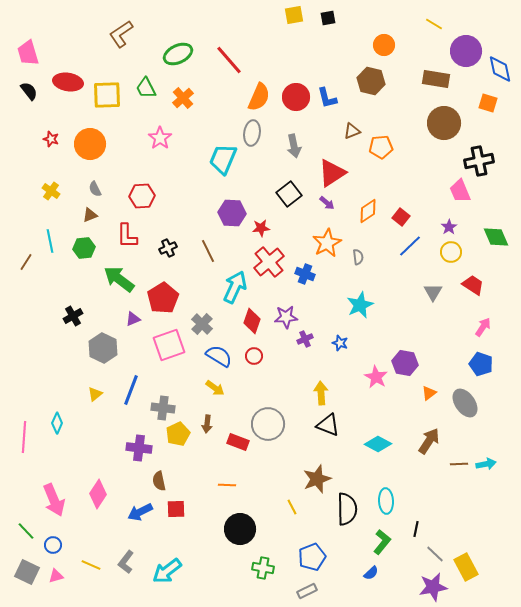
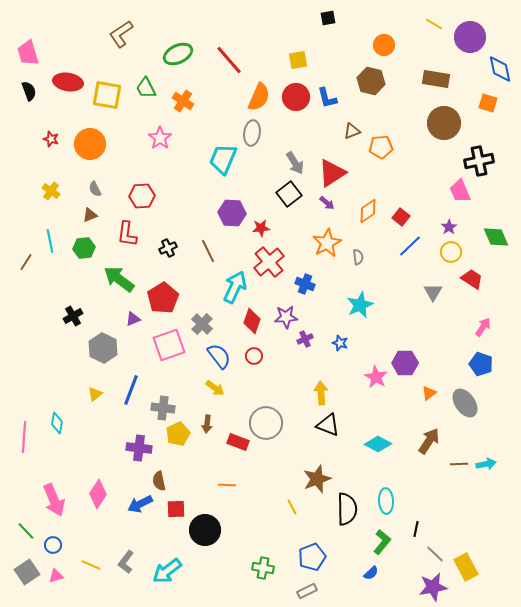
yellow square at (294, 15): moved 4 px right, 45 px down
purple circle at (466, 51): moved 4 px right, 14 px up
black semicircle at (29, 91): rotated 18 degrees clockwise
yellow square at (107, 95): rotated 12 degrees clockwise
orange cross at (183, 98): moved 3 px down; rotated 15 degrees counterclockwise
gray arrow at (294, 146): moved 1 px right, 17 px down; rotated 20 degrees counterclockwise
red L-shape at (127, 236): moved 2 px up; rotated 8 degrees clockwise
blue cross at (305, 274): moved 10 px down
red trapezoid at (473, 285): moved 1 px left, 6 px up
blue semicircle at (219, 356): rotated 20 degrees clockwise
purple hexagon at (405, 363): rotated 10 degrees counterclockwise
cyan diamond at (57, 423): rotated 15 degrees counterclockwise
gray circle at (268, 424): moved 2 px left, 1 px up
blue arrow at (140, 512): moved 8 px up
black circle at (240, 529): moved 35 px left, 1 px down
gray square at (27, 572): rotated 30 degrees clockwise
